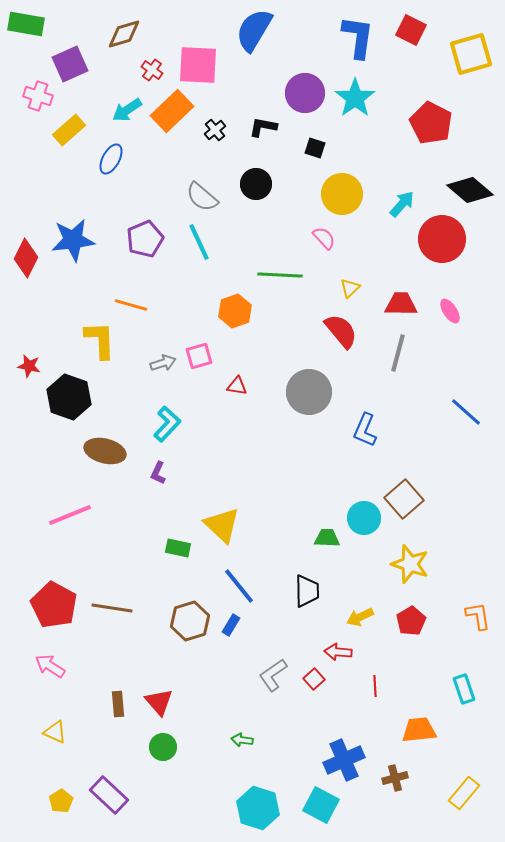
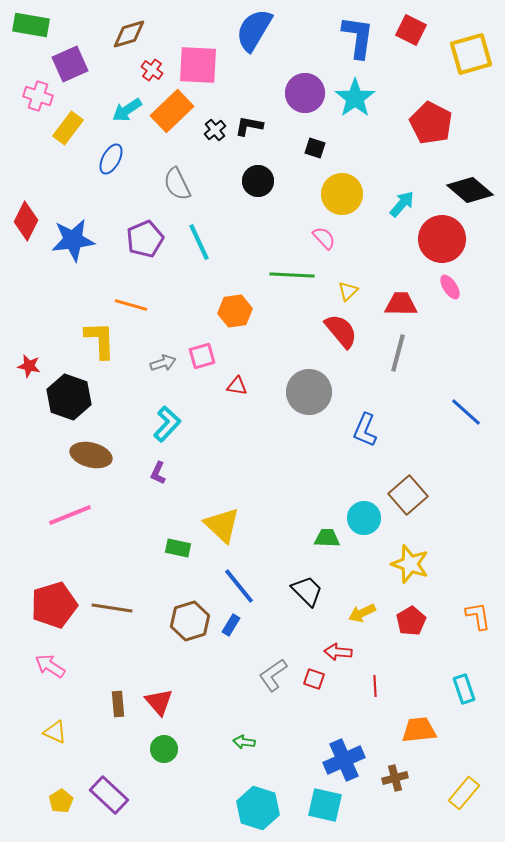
green rectangle at (26, 24): moved 5 px right, 1 px down
brown diamond at (124, 34): moved 5 px right
black L-shape at (263, 127): moved 14 px left, 1 px up
yellow rectangle at (69, 130): moved 1 px left, 2 px up; rotated 12 degrees counterclockwise
black circle at (256, 184): moved 2 px right, 3 px up
gray semicircle at (202, 197): moved 25 px left, 13 px up; rotated 24 degrees clockwise
red diamond at (26, 258): moved 37 px up
green line at (280, 275): moved 12 px right
yellow triangle at (350, 288): moved 2 px left, 3 px down
orange hexagon at (235, 311): rotated 12 degrees clockwise
pink ellipse at (450, 311): moved 24 px up
pink square at (199, 356): moved 3 px right
brown ellipse at (105, 451): moved 14 px left, 4 px down
brown square at (404, 499): moved 4 px right, 4 px up
black trapezoid at (307, 591): rotated 44 degrees counterclockwise
red pentagon at (54, 605): rotated 27 degrees clockwise
yellow arrow at (360, 617): moved 2 px right, 4 px up
red square at (314, 679): rotated 30 degrees counterclockwise
green arrow at (242, 740): moved 2 px right, 2 px down
green circle at (163, 747): moved 1 px right, 2 px down
cyan square at (321, 805): moved 4 px right; rotated 15 degrees counterclockwise
